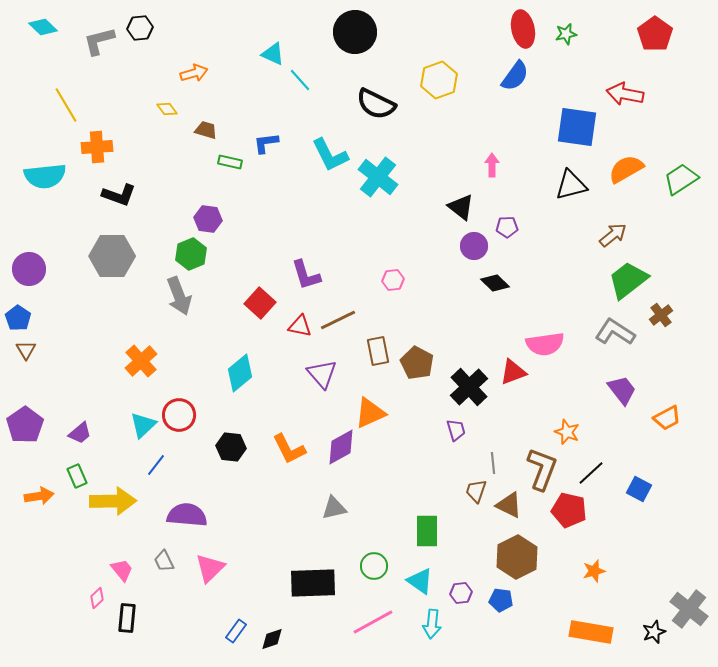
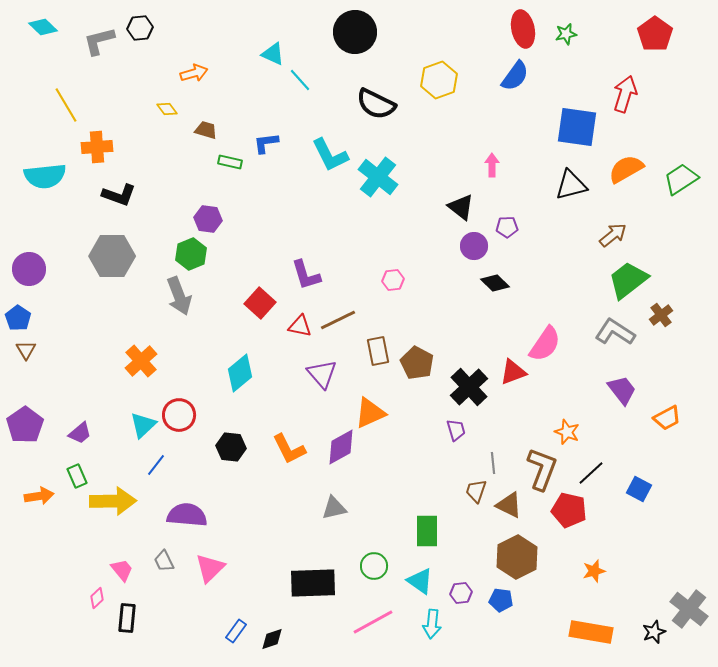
red arrow at (625, 94): rotated 96 degrees clockwise
pink semicircle at (545, 344): rotated 48 degrees counterclockwise
